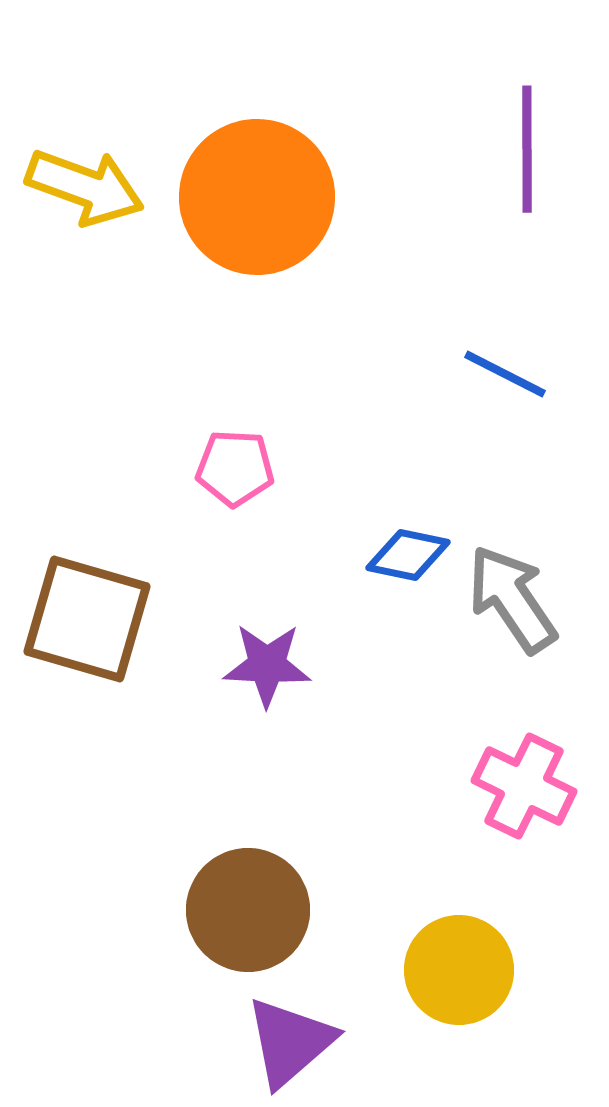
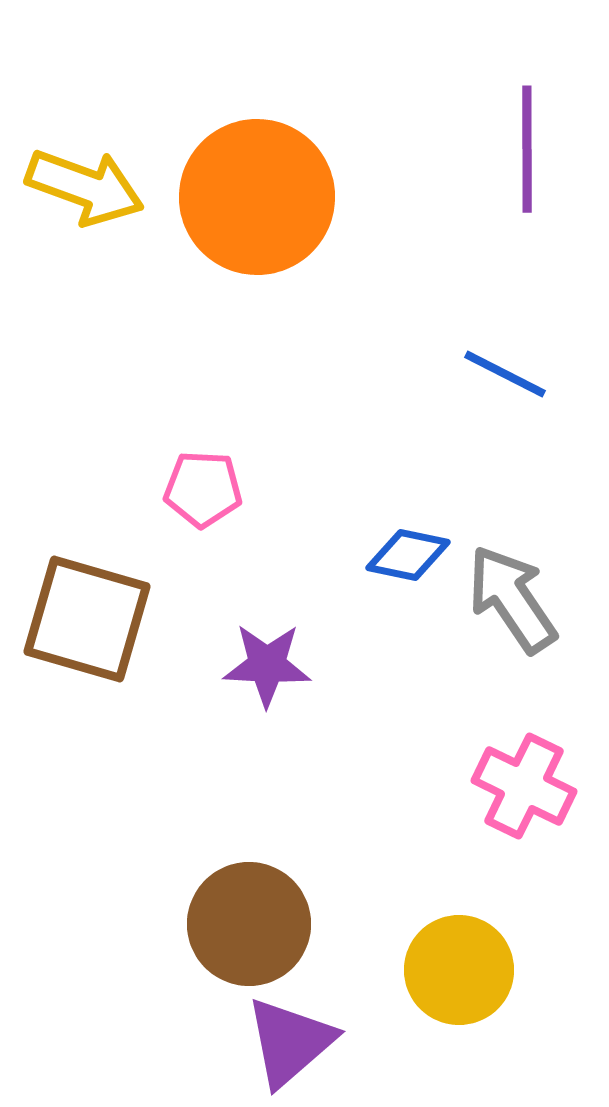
pink pentagon: moved 32 px left, 21 px down
brown circle: moved 1 px right, 14 px down
